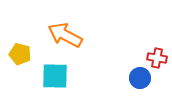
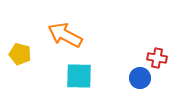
cyan square: moved 24 px right
